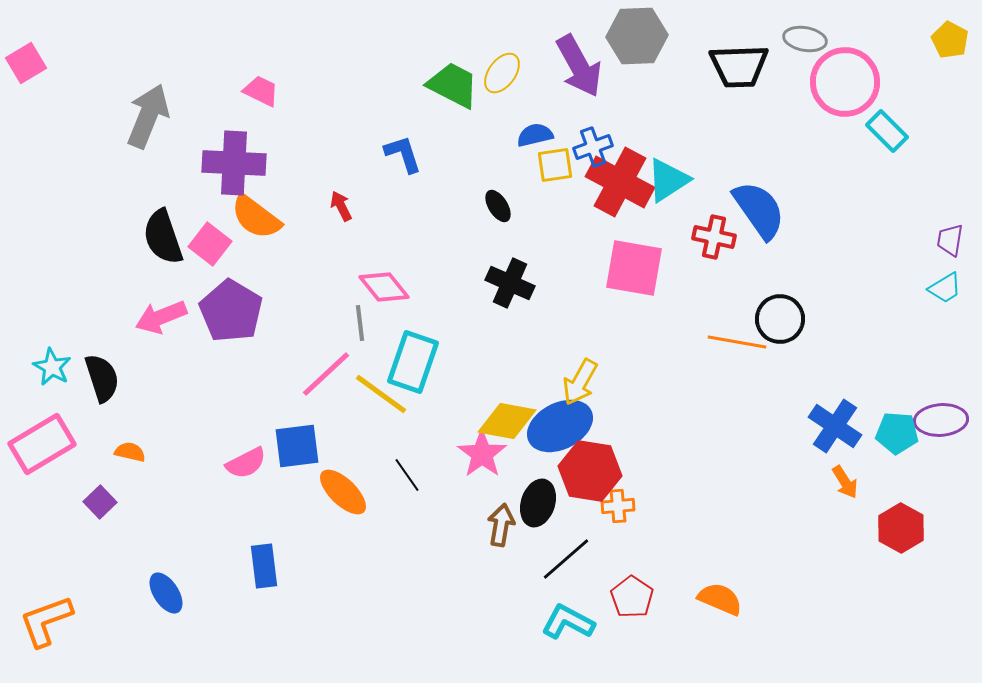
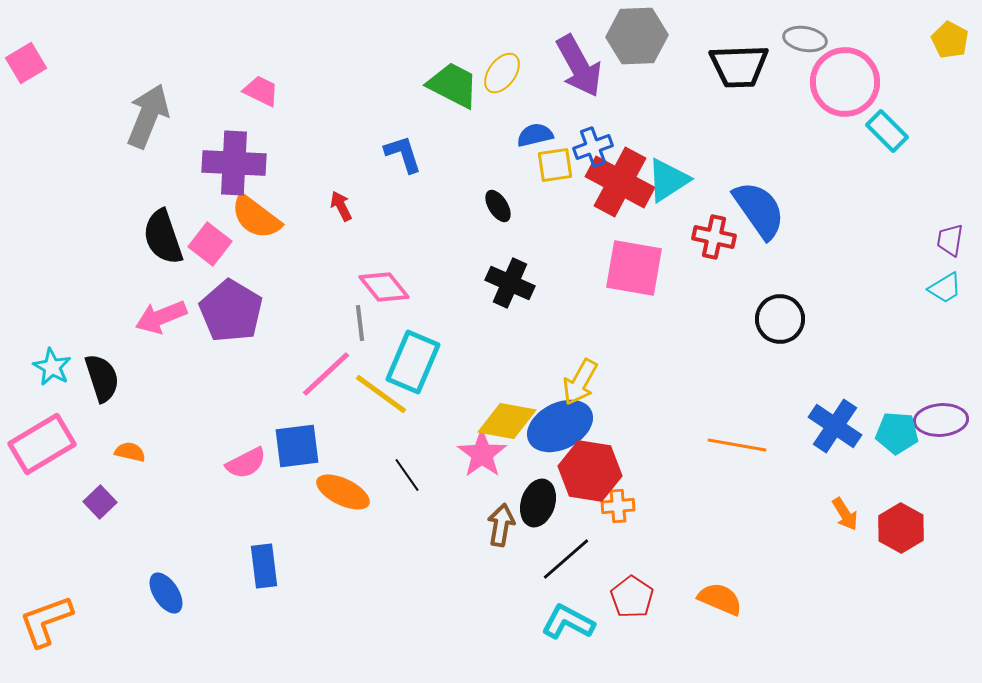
orange line at (737, 342): moved 103 px down
cyan rectangle at (413, 362): rotated 4 degrees clockwise
orange arrow at (845, 482): moved 32 px down
orange ellipse at (343, 492): rotated 18 degrees counterclockwise
